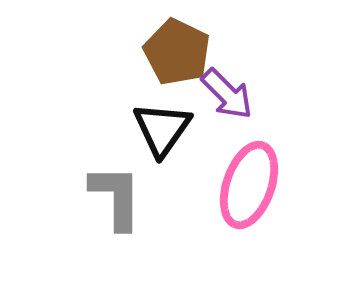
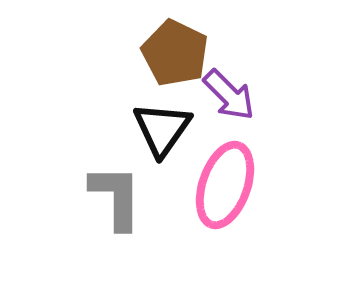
brown pentagon: moved 2 px left, 1 px down
purple arrow: moved 2 px right, 1 px down
pink ellipse: moved 24 px left
